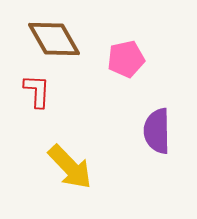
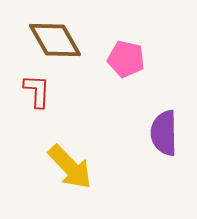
brown diamond: moved 1 px right, 1 px down
pink pentagon: rotated 24 degrees clockwise
purple semicircle: moved 7 px right, 2 px down
